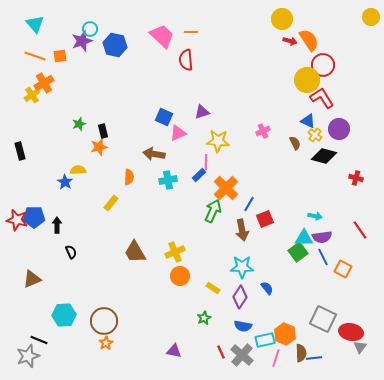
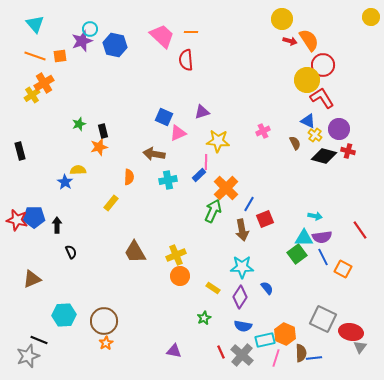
red cross at (356, 178): moved 8 px left, 27 px up
yellow cross at (175, 252): moved 1 px right, 3 px down
green square at (298, 252): moved 1 px left, 2 px down
